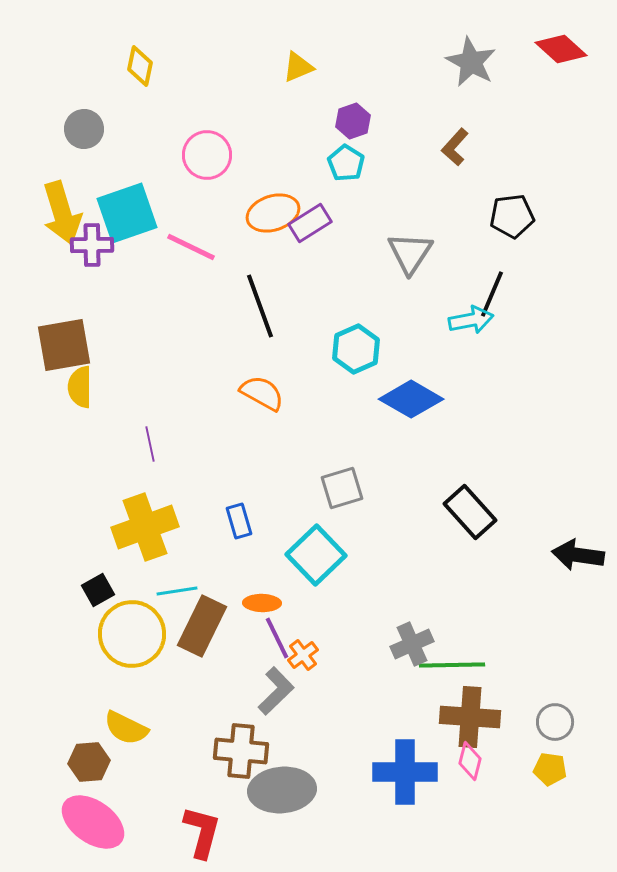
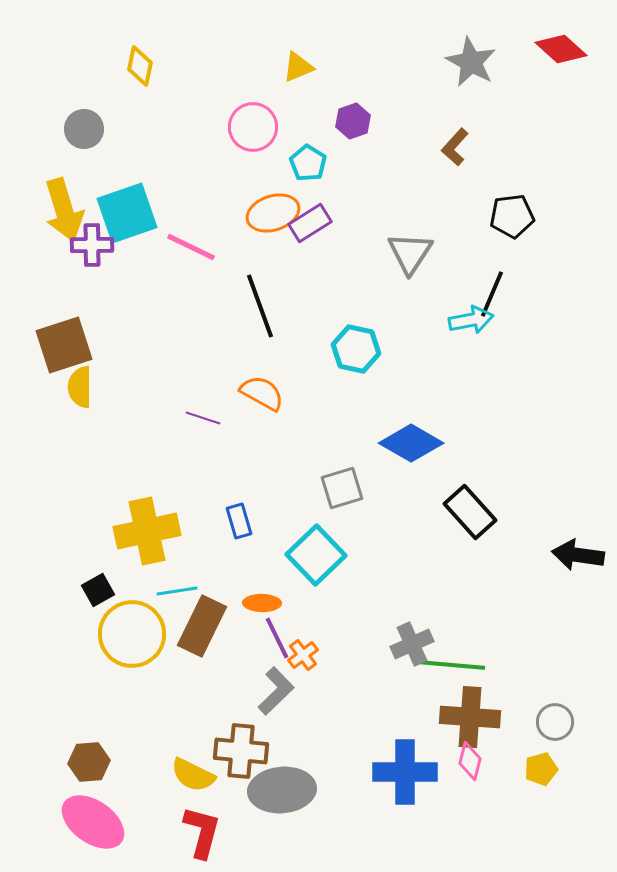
pink circle at (207, 155): moved 46 px right, 28 px up
cyan pentagon at (346, 163): moved 38 px left
yellow arrow at (62, 213): moved 2 px right, 3 px up
brown square at (64, 345): rotated 8 degrees counterclockwise
cyan hexagon at (356, 349): rotated 24 degrees counterclockwise
blue diamond at (411, 399): moved 44 px down
purple line at (150, 444): moved 53 px right, 26 px up; rotated 60 degrees counterclockwise
yellow cross at (145, 527): moved 2 px right, 4 px down; rotated 8 degrees clockwise
green line at (452, 665): rotated 6 degrees clockwise
yellow semicircle at (126, 728): moved 67 px right, 47 px down
yellow pentagon at (550, 769): moved 9 px left; rotated 24 degrees counterclockwise
